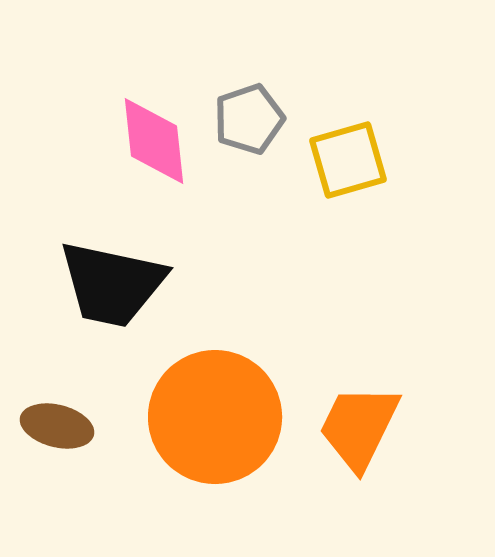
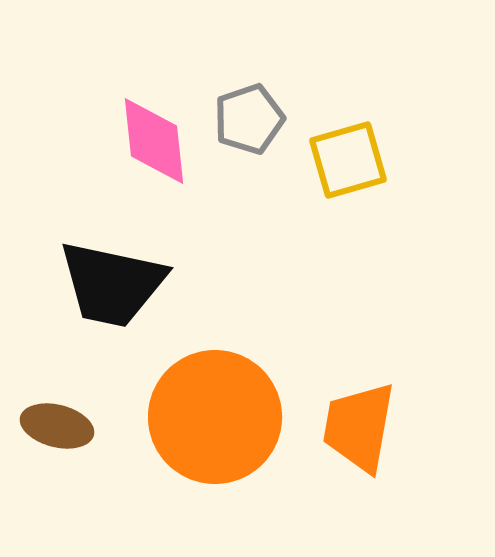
orange trapezoid: rotated 16 degrees counterclockwise
